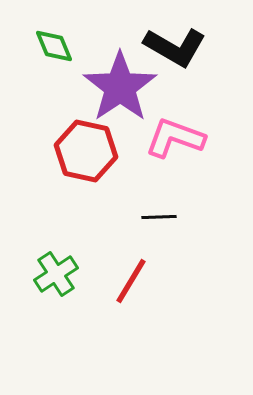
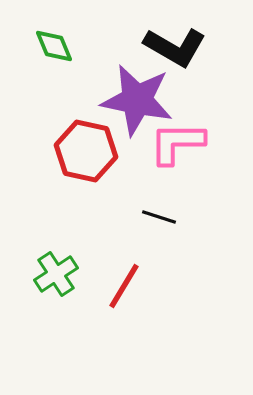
purple star: moved 17 px right, 13 px down; rotated 26 degrees counterclockwise
pink L-shape: moved 2 px right, 5 px down; rotated 20 degrees counterclockwise
black line: rotated 20 degrees clockwise
red line: moved 7 px left, 5 px down
